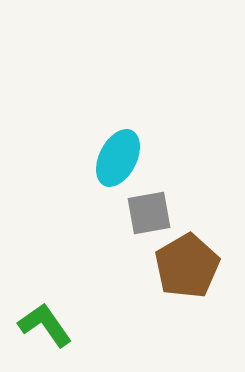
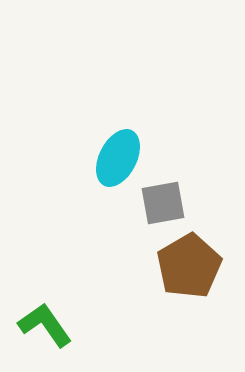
gray square: moved 14 px right, 10 px up
brown pentagon: moved 2 px right
